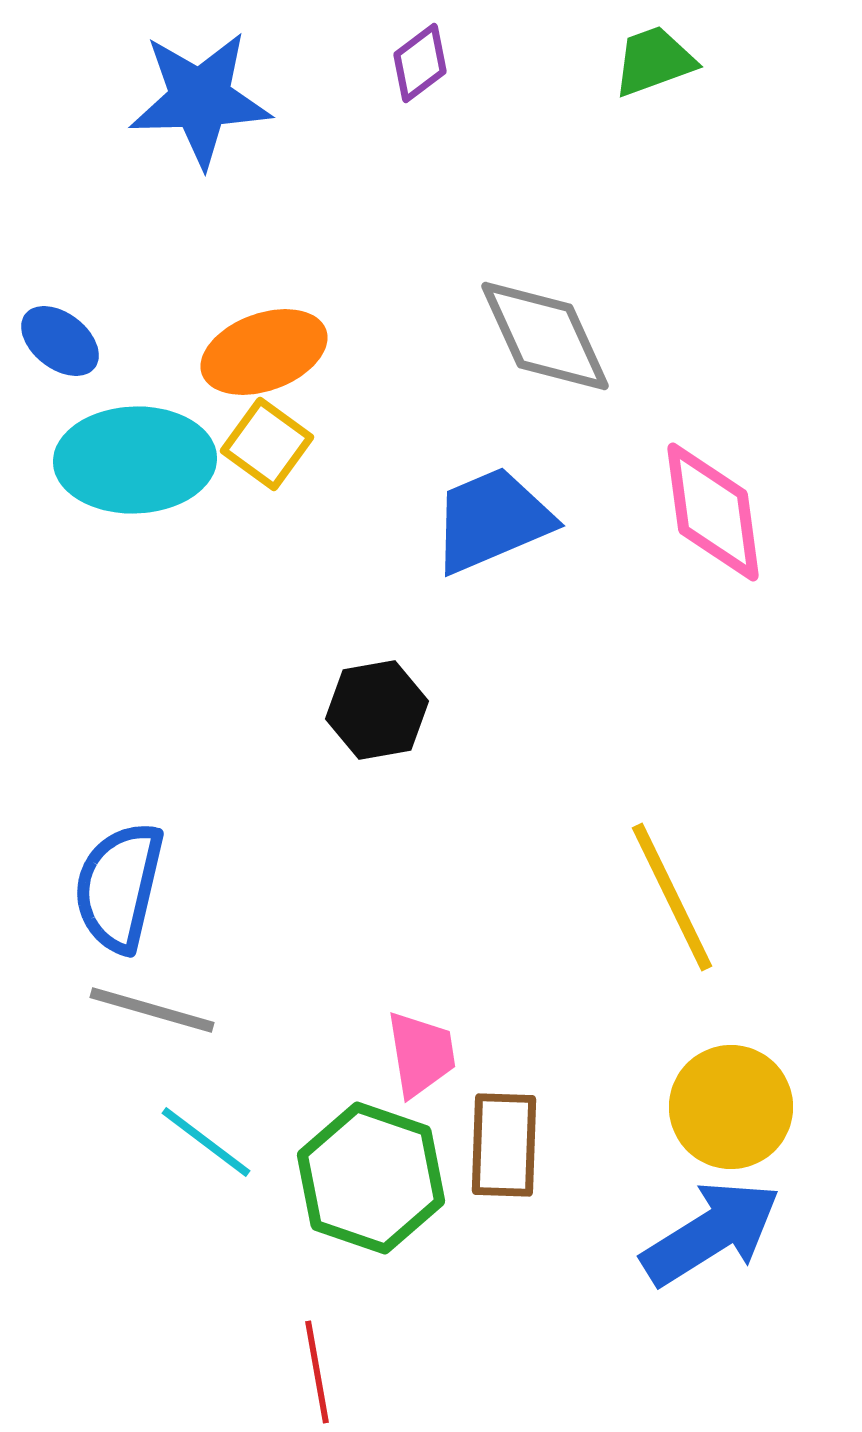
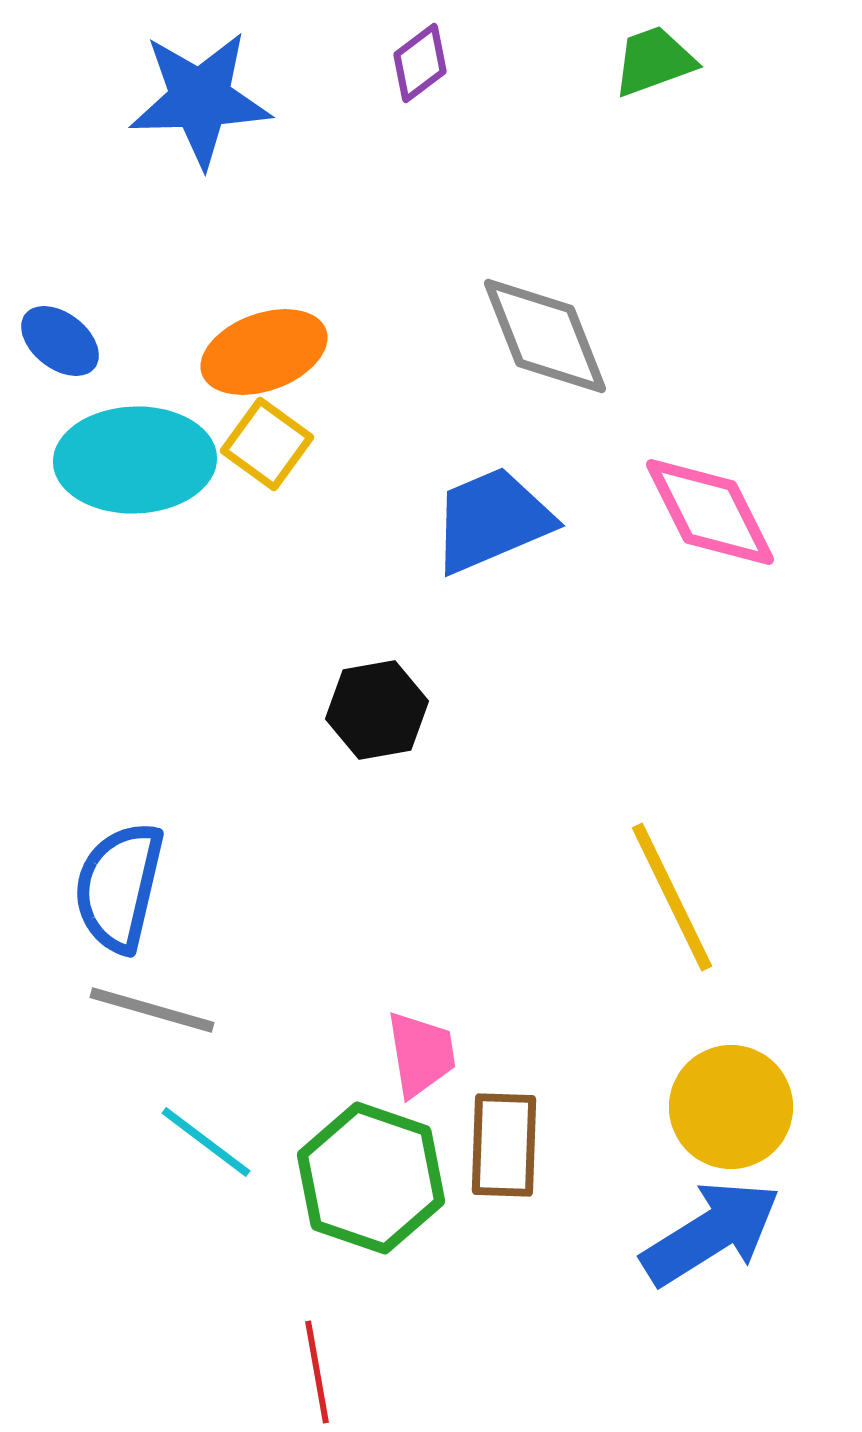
gray diamond: rotated 3 degrees clockwise
pink diamond: moved 3 px left; rotated 19 degrees counterclockwise
